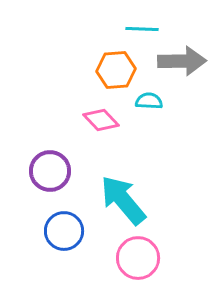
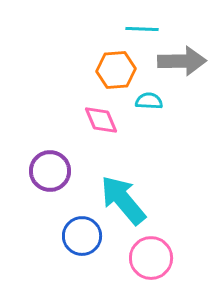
pink diamond: rotated 21 degrees clockwise
blue circle: moved 18 px right, 5 px down
pink circle: moved 13 px right
